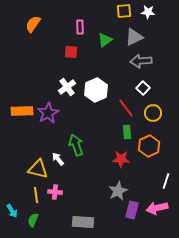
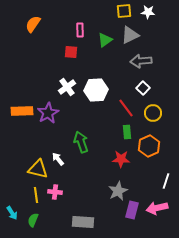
pink rectangle: moved 3 px down
gray triangle: moved 4 px left, 2 px up
white hexagon: rotated 20 degrees clockwise
green arrow: moved 5 px right, 3 px up
cyan arrow: moved 2 px down
